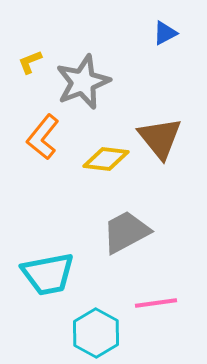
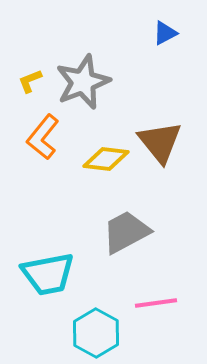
yellow L-shape: moved 19 px down
brown triangle: moved 4 px down
